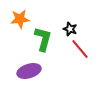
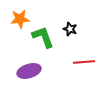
green L-shape: moved 2 px up; rotated 35 degrees counterclockwise
red line: moved 4 px right, 13 px down; rotated 55 degrees counterclockwise
